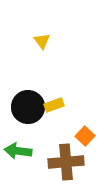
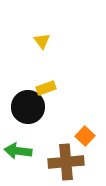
yellow rectangle: moved 8 px left, 17 px up
